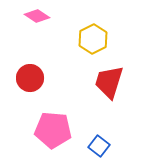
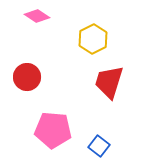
red circle: moved 3 px left, 1 px up
